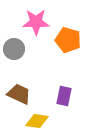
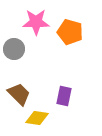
orange pentagon: moved 2 px right, 8 px up
brown trapezoid: rotated 20 degrees clockwise
yellow diamond: moved 3 px up
